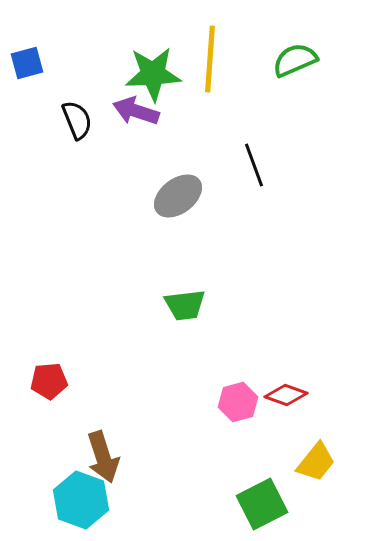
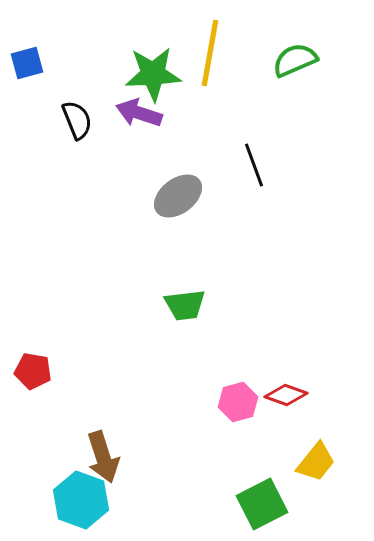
yellow line: moved 6 px up; rotated 6 degrees clockwise
purple arrow: moved 3 px right, 2 px down
red pentagon: moved 16 px left, 10 px up; rotated 15 degrees clockwise
